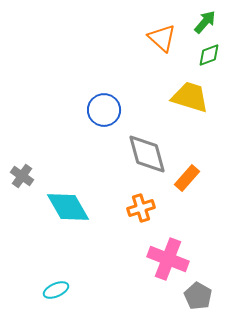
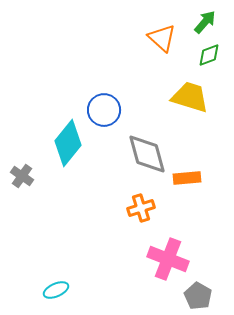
orange rectangle: rotated 44 degrees clockwise
cyan diamond: moved 64 px up; rotated 69 degrees clockwise
